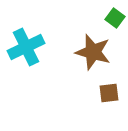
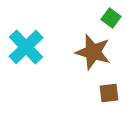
green square: moved 4 px left
cyan cross: rotated 18 degrees counterclockwise
